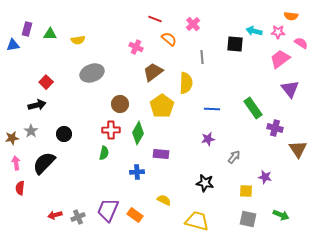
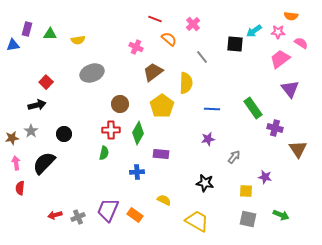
cyan arrow at (254, 31): rotated 49 degrees counterclockwise
gray line at (202, 57): rotated 32 degrees counterclockwise
yellow trapezoid at (197, 221): rotated 15 degrees clockwise
